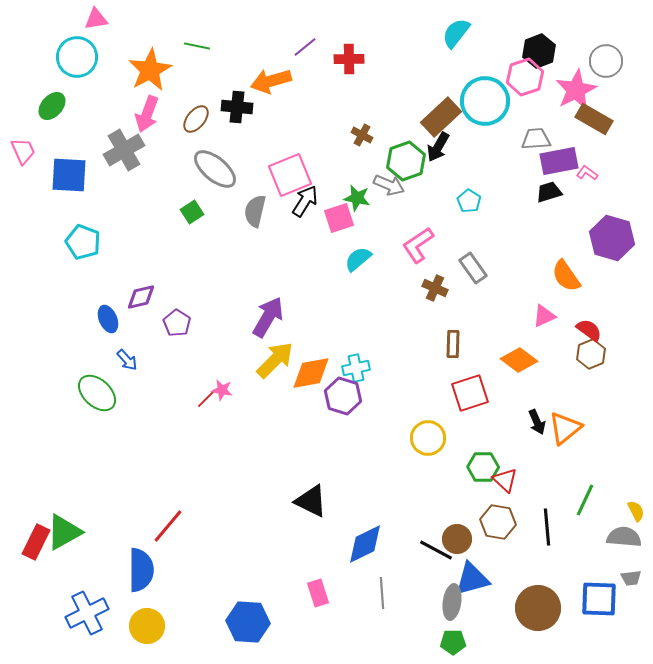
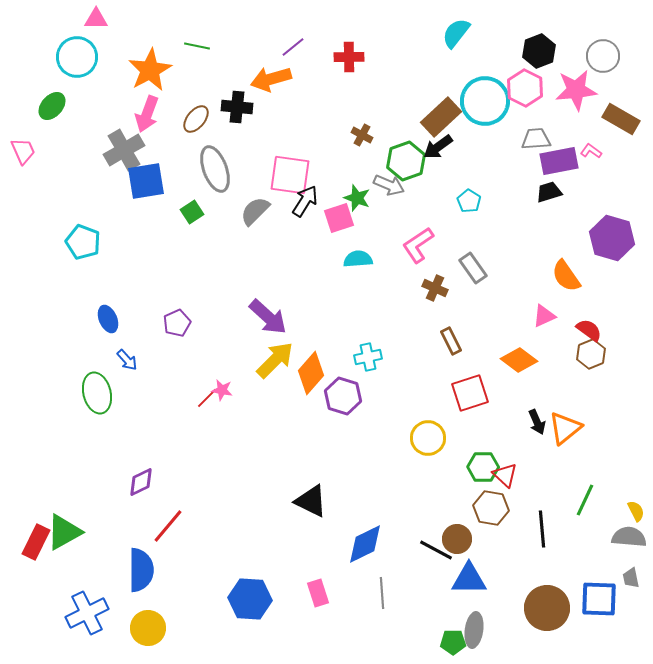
pink triangle at (96, 19): rotated 10 degrees clockwise
purple line at (305, 47): moved 12 px left
red cross at (349, 59): moved 2 px up
gray circle at (606, 61): moved 3 px left, 5 px up
pink hexagon at (525, 77): moved 11 px down; rotated 15 degrees counterclockwise
orange arrow at (271, 81): moved 2 px up
pink star at (576, 90): rotated 21 degrees clockwise
brown rectangle at (594, 119): moved 27 px right
black arrow at (438, 147): rotated 24 degrees clockwise
gray ellipse at (215, 169): rotated 30 degrees clockwise
pink L-shape at (587, 173): moved 4 px right, 22 px up
blue square at (69, 175): moved 77 px right, 6 px down; rotated 12 degrees counterclockwise
pink square at (290, 175): rotated 30 degrees clockwise
green star at (357, 198): rotated 8 degrees clockwise
gray semicircle at (255, 211): rotated 32 degrees clockwise
cyan semicircle at (358, 259): rotated 36 degrees clockwise
purple diamond at (141, 297): moved 185 px down; rotated 12 degrees counterclockwise
purple arrow at (268, 317): rotated 102 degrees clockwise
purple pentagon at (177, 323): rotated 16 degrees clockwise
brown rectangle at (453, 344): moved 2 px left, 3 px up; rotated 28 degrees counterclockwise
cyan cross at (356, 368): moved 12 px right, 11 px up
orange diamond at (311, 373): rotated 39 degrees counterclockwise
green ellipse at (97, 393): rotated 33 degrees clockwise
red triangle at (505, 480): moved 5 px up
brown hexagon at (498, 522): moved 7 px left, 14 px up
black line at (547, 527): moved 5 px left, 2 px down
gray semicircle at (624, 537): moved 5 px right
gray trapezoid at (631, 578): rotated 85 degrees clockwise
blue triangle at (472, 579): moved 3 px left; rotated 15 degrees clockwise
gray ellipse at (452, 602): moved 22 px right, 28 px down
brown circle at (538, 608): moved 9 px right
blue hexagon at (248, 622): moved 2 px right, 23 px up
yellow circle at (147, 626): moved 1 px right, 2 px down
